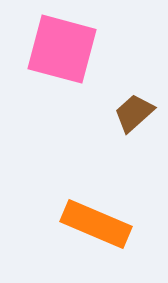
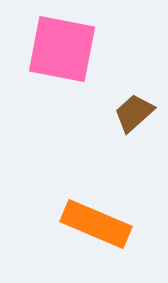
pink square: rotated 4 degrees counterclockwise
